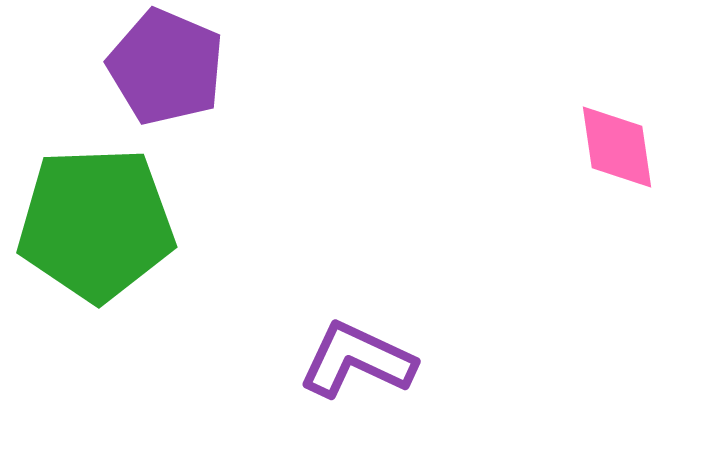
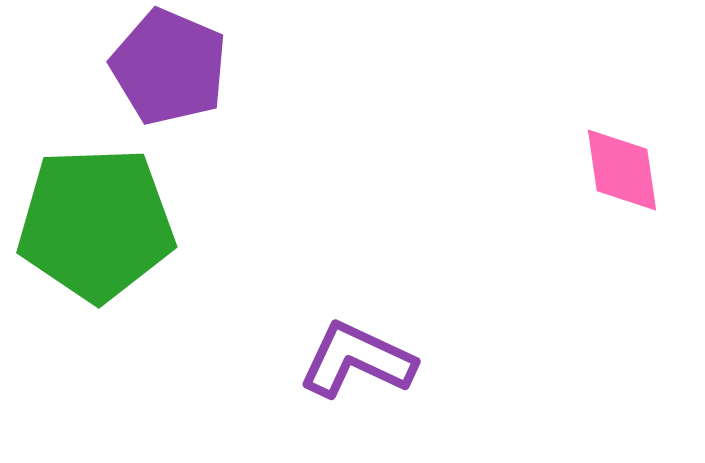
purple pentagon: moved 3 px right
pink diamond: moved 5 px right, 23 px down
